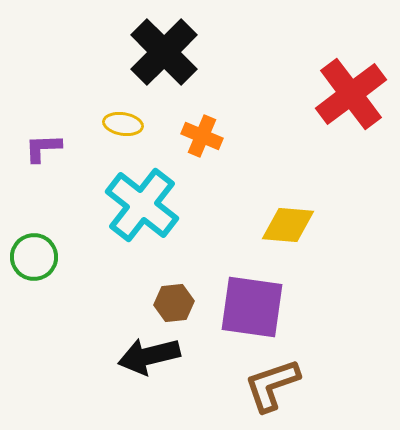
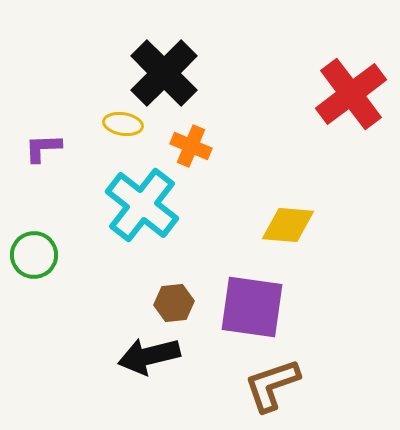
black cross: moved 21 px down
orange cross: moved 11 px left, 10 px down
green circle: moved 2 px up
